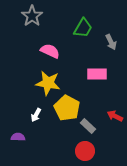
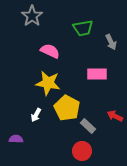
green trapezoid: rotated 50 degrees clockwise
purple semicircle: moved 2 px left, 2 px down
red circle: moved 3 px left
